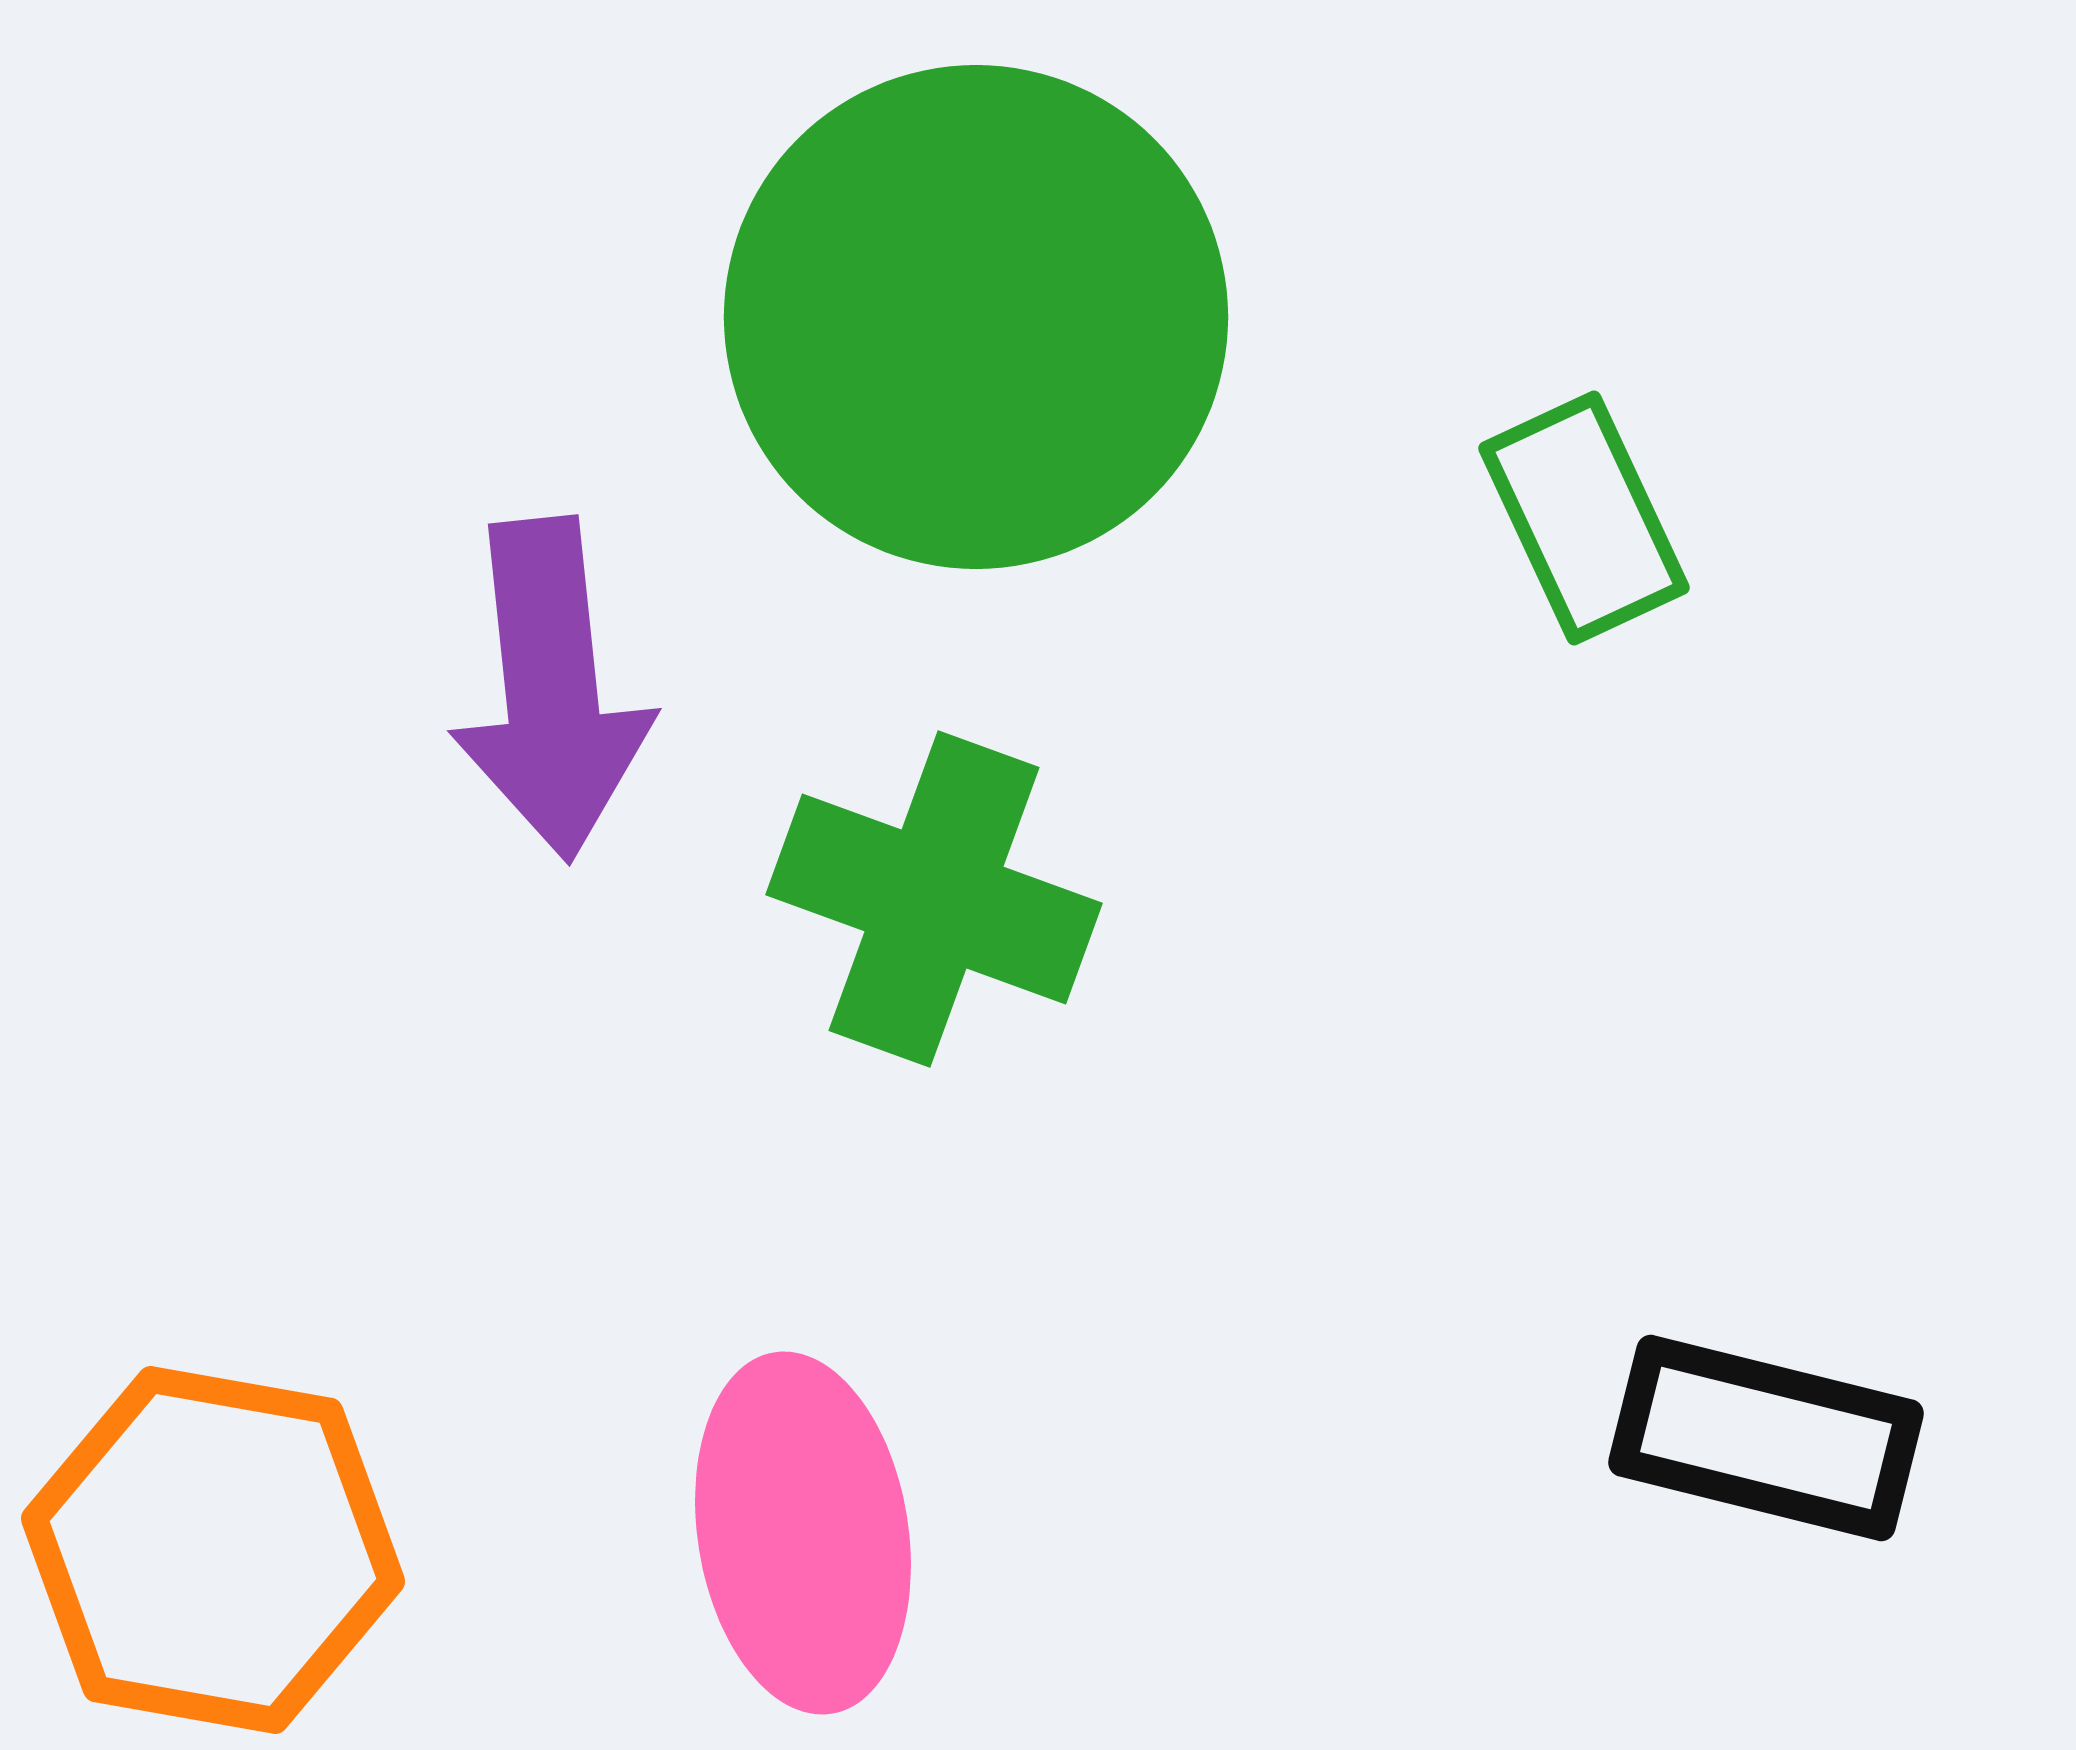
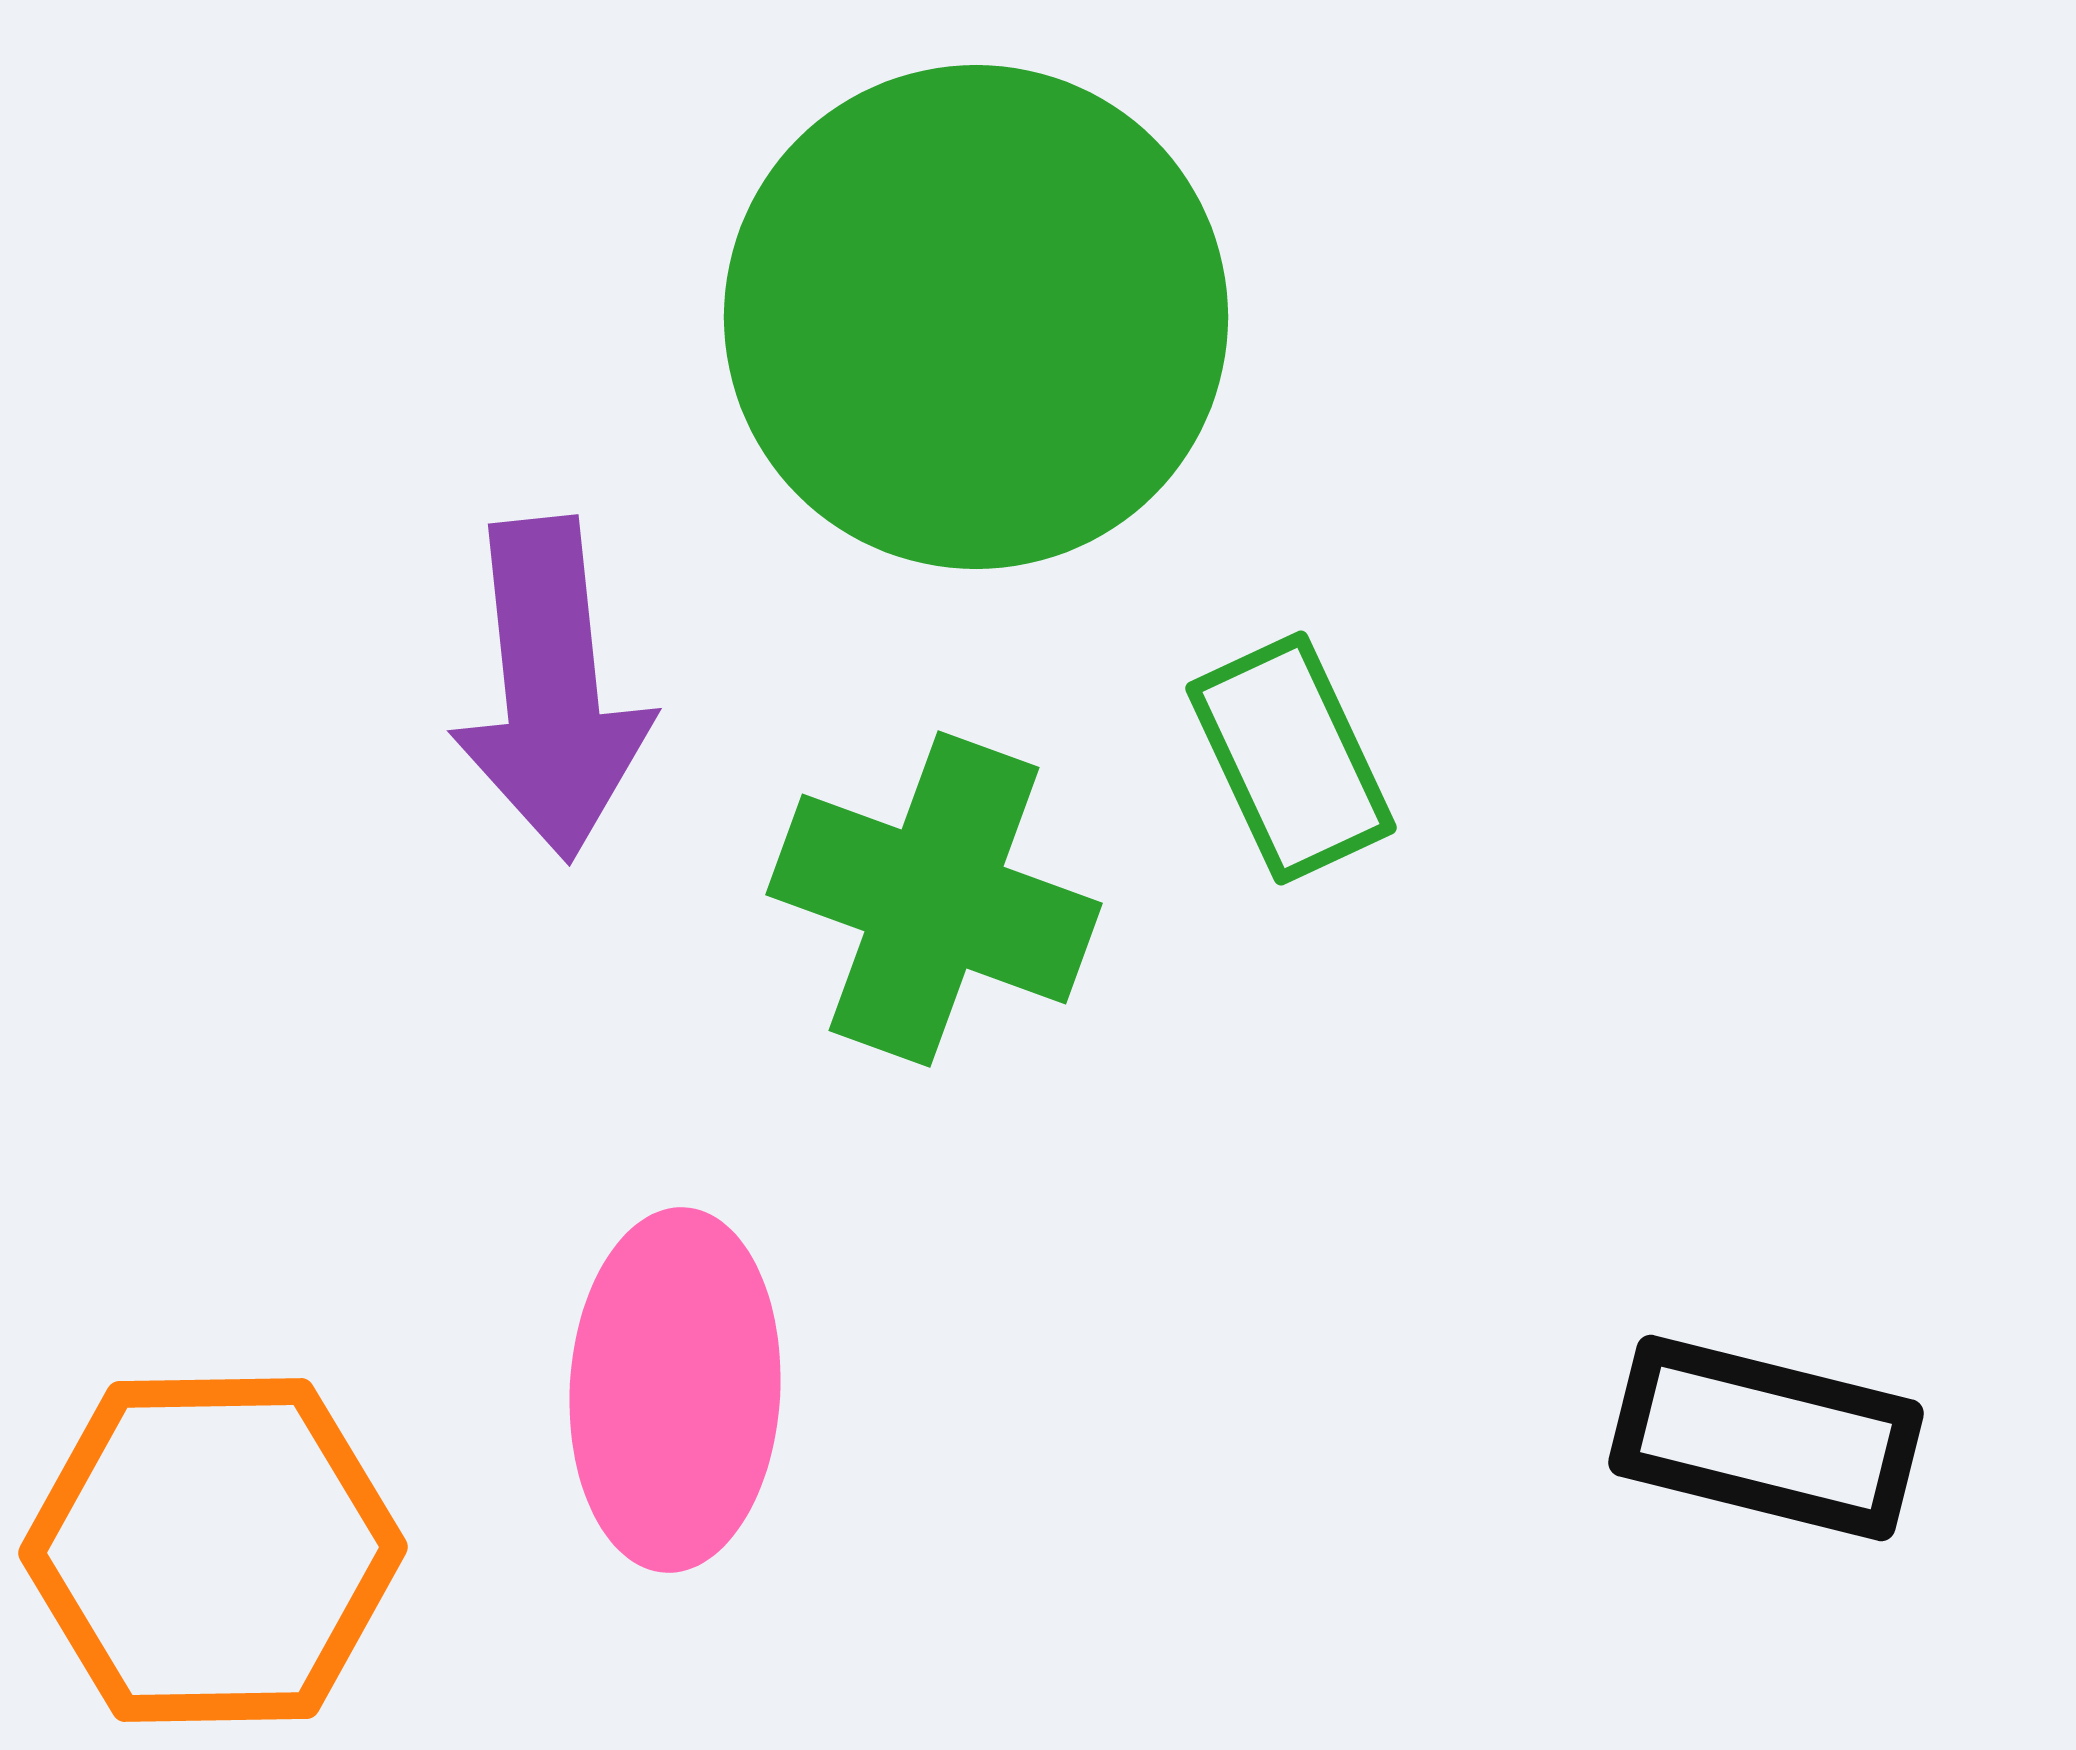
green rectangle: moved 293 px left, 240 px down
pink ellipse: moved 128 px left, 143 px up; rotated 12 degrees clockwise
orange hexagon: rotated 11 degrees counterclockwise
